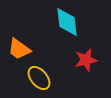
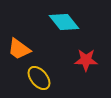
cyan diamond: moved 3 px left; rotated 32 degrees counterclockwise
red star: rotated 15 degrees clockwise
